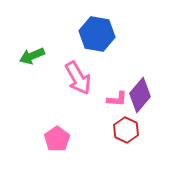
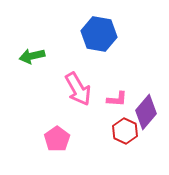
blue hexagon: moved 2 px right
green arrow: rotated 10 degrees clockwise
pink arrow: moved 11 px down
purple diamond: moved 6 px right, 17 px down
red hexagon: moved 1 px left, 1 px down
